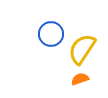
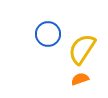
blue circle: moved 3 px left
